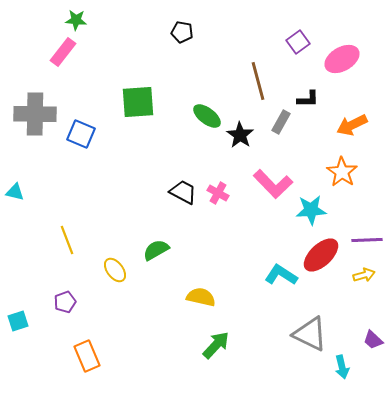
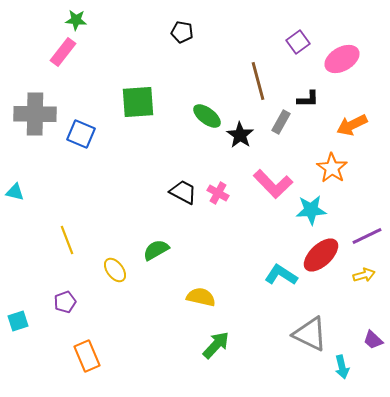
orange star: moved 10 px left, 4 px up
purple line: moved 4 px up; rotated 24 degrees counterclockwise
